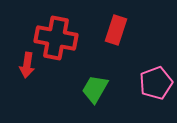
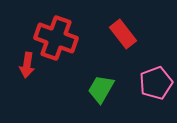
red rectangle: moved 7 px right, 4 px down; rotated 56 degrees counterclockwise
red cross: rotated 9 degrees clockwise
green trapezoid: moved 6 px right
